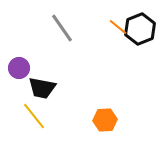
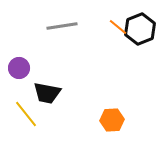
gray line: moved 2 px up; rotated 64 degrees counterclockwise
black trapezoid: moved 5 px right, 5 px down
yellow line: moved 8 px left, 2 px up
orange hexagon: moved 7 px right
